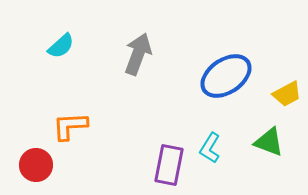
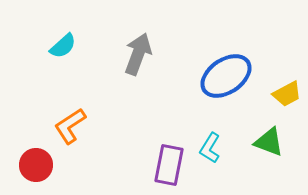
cyan semicircle: moved 2 px right
orange L-shape: rotated 30 degrees counterclockwise
